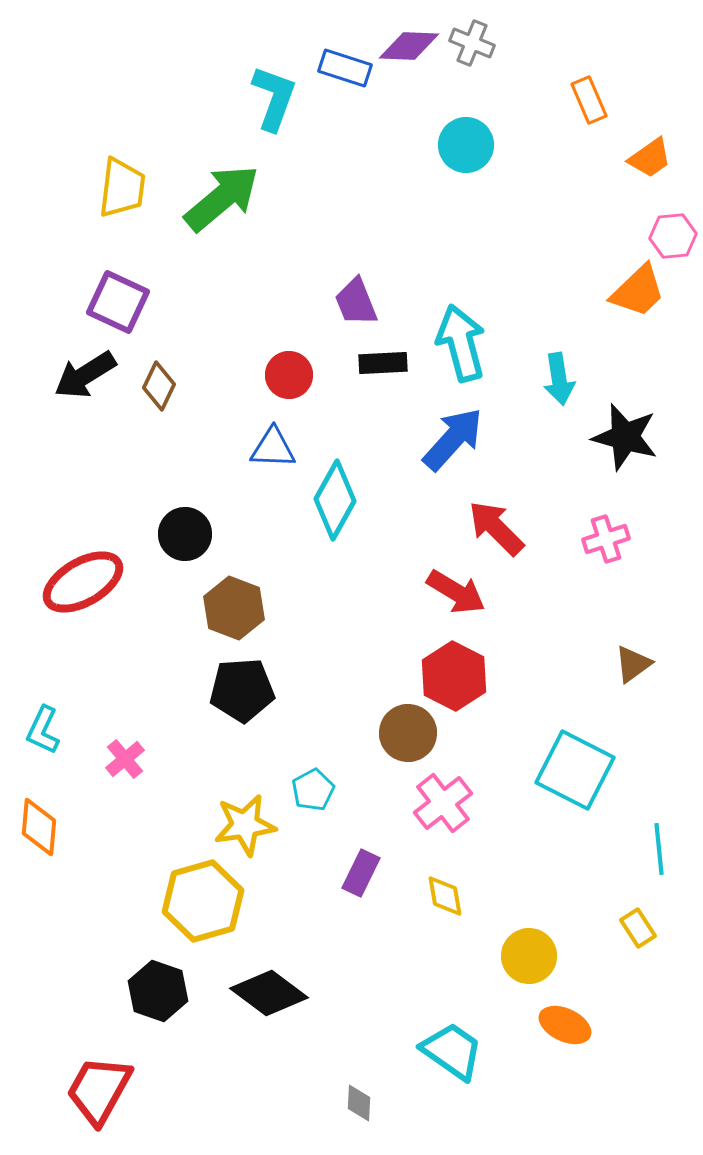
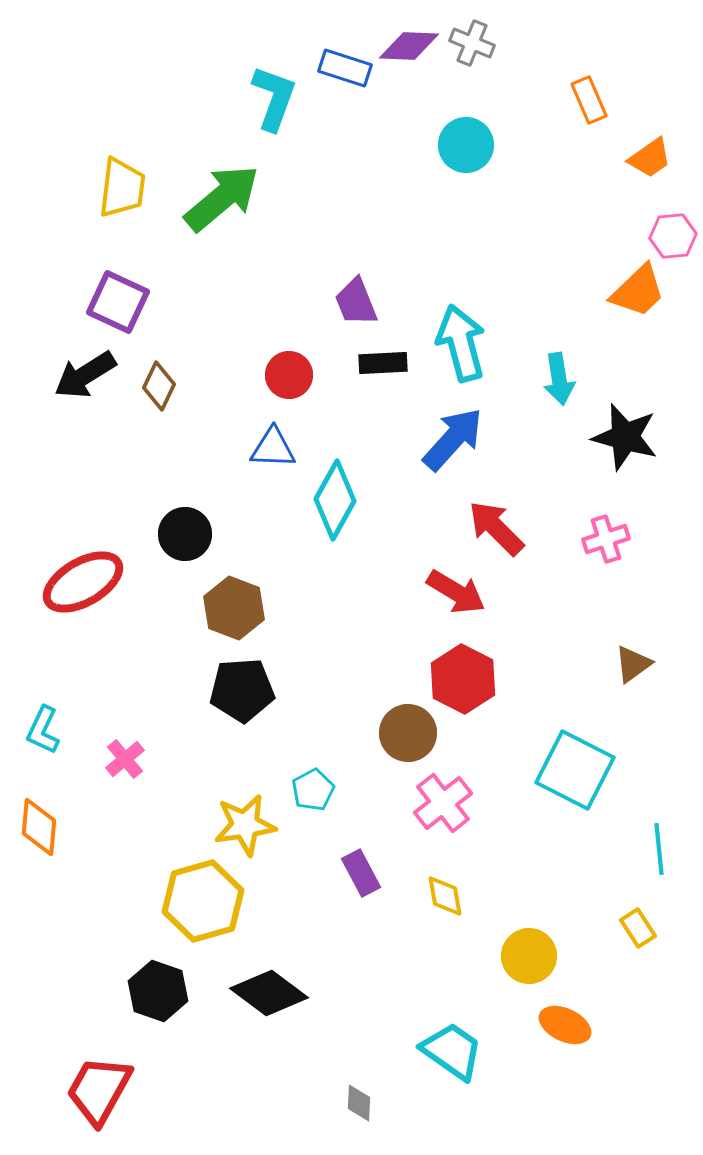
red hexagon at (454, 676): moved 9 px right, 3 px down
purple rectangle at (361, 873): rotated 54 degrees counterclockwise
